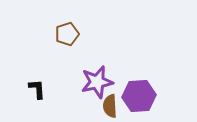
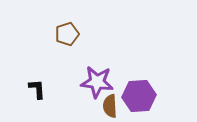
purple star: rotated 20 degrees clockwise
